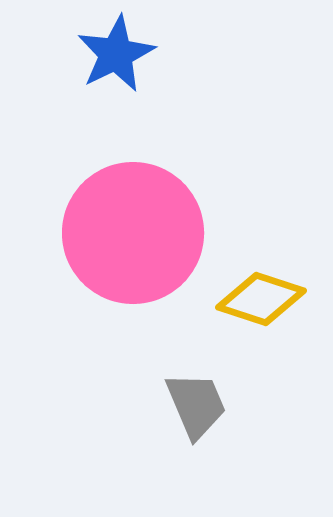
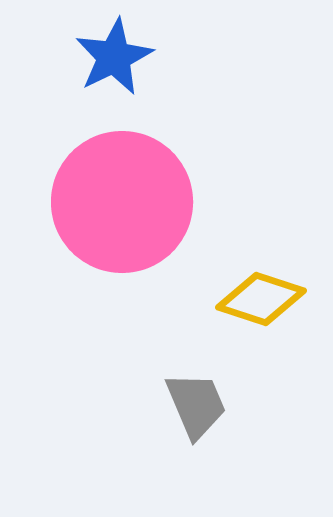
blue star: moved 2 px left, 3 px down
pink circle: moved 11 px left, 31 px up
